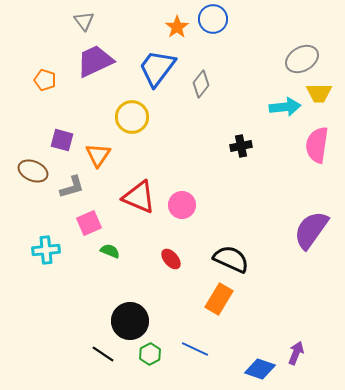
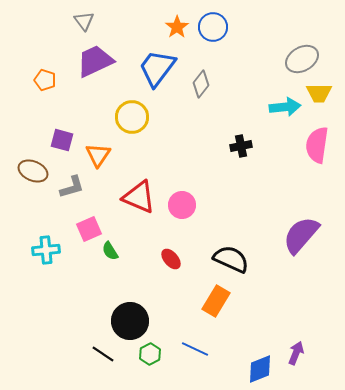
blue circle: moved 8 px down
pink square: moved 6 px down
purple semicircle: moved 10 px left, 5 px down; rotated 6 degrees clockwise
green semicircle: rotated 144 degrees counterclockwise
orange rectangle: moved 3 px left, 2 px down
blue diamond: rotated 40 degrees counterclockwise
